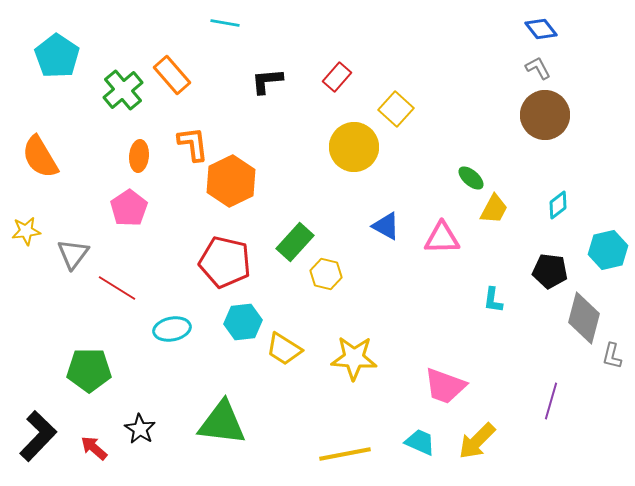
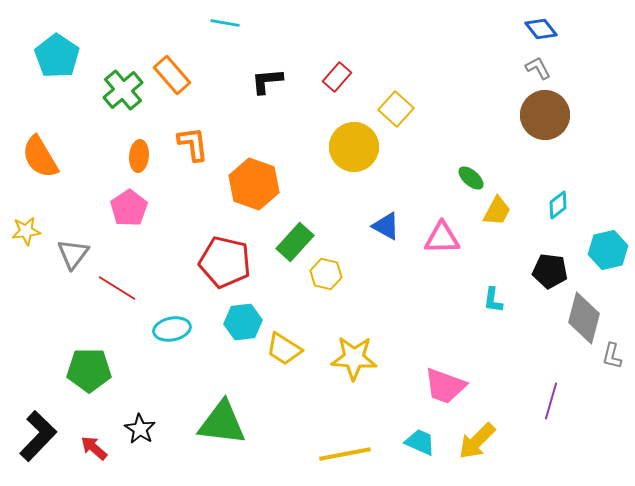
orange hexagon at (231, 181): moved 23 px right, 3 px down; rotated 15 degrees counterclockwise
yellow trapezoid at (494, 209): moved 3 px right, 2 px down
